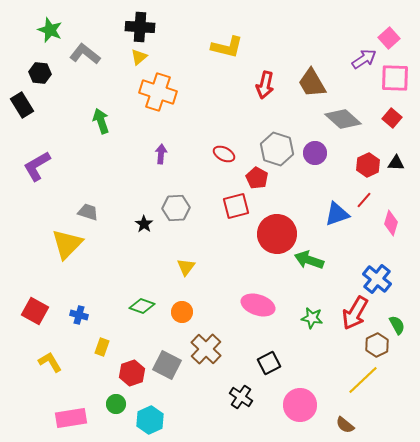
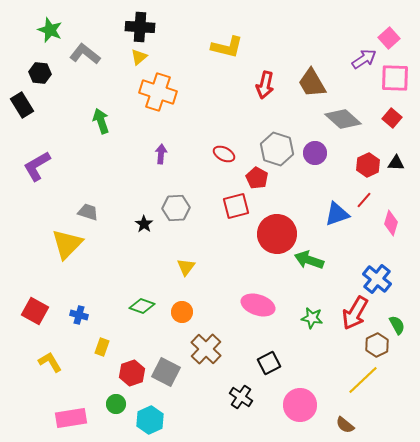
gray square at (167, 365): moved 1 px left, 7 px down
